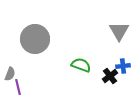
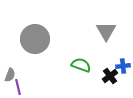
gray triangle: moved 13 px left
gray semicircle: moved 1 px down
